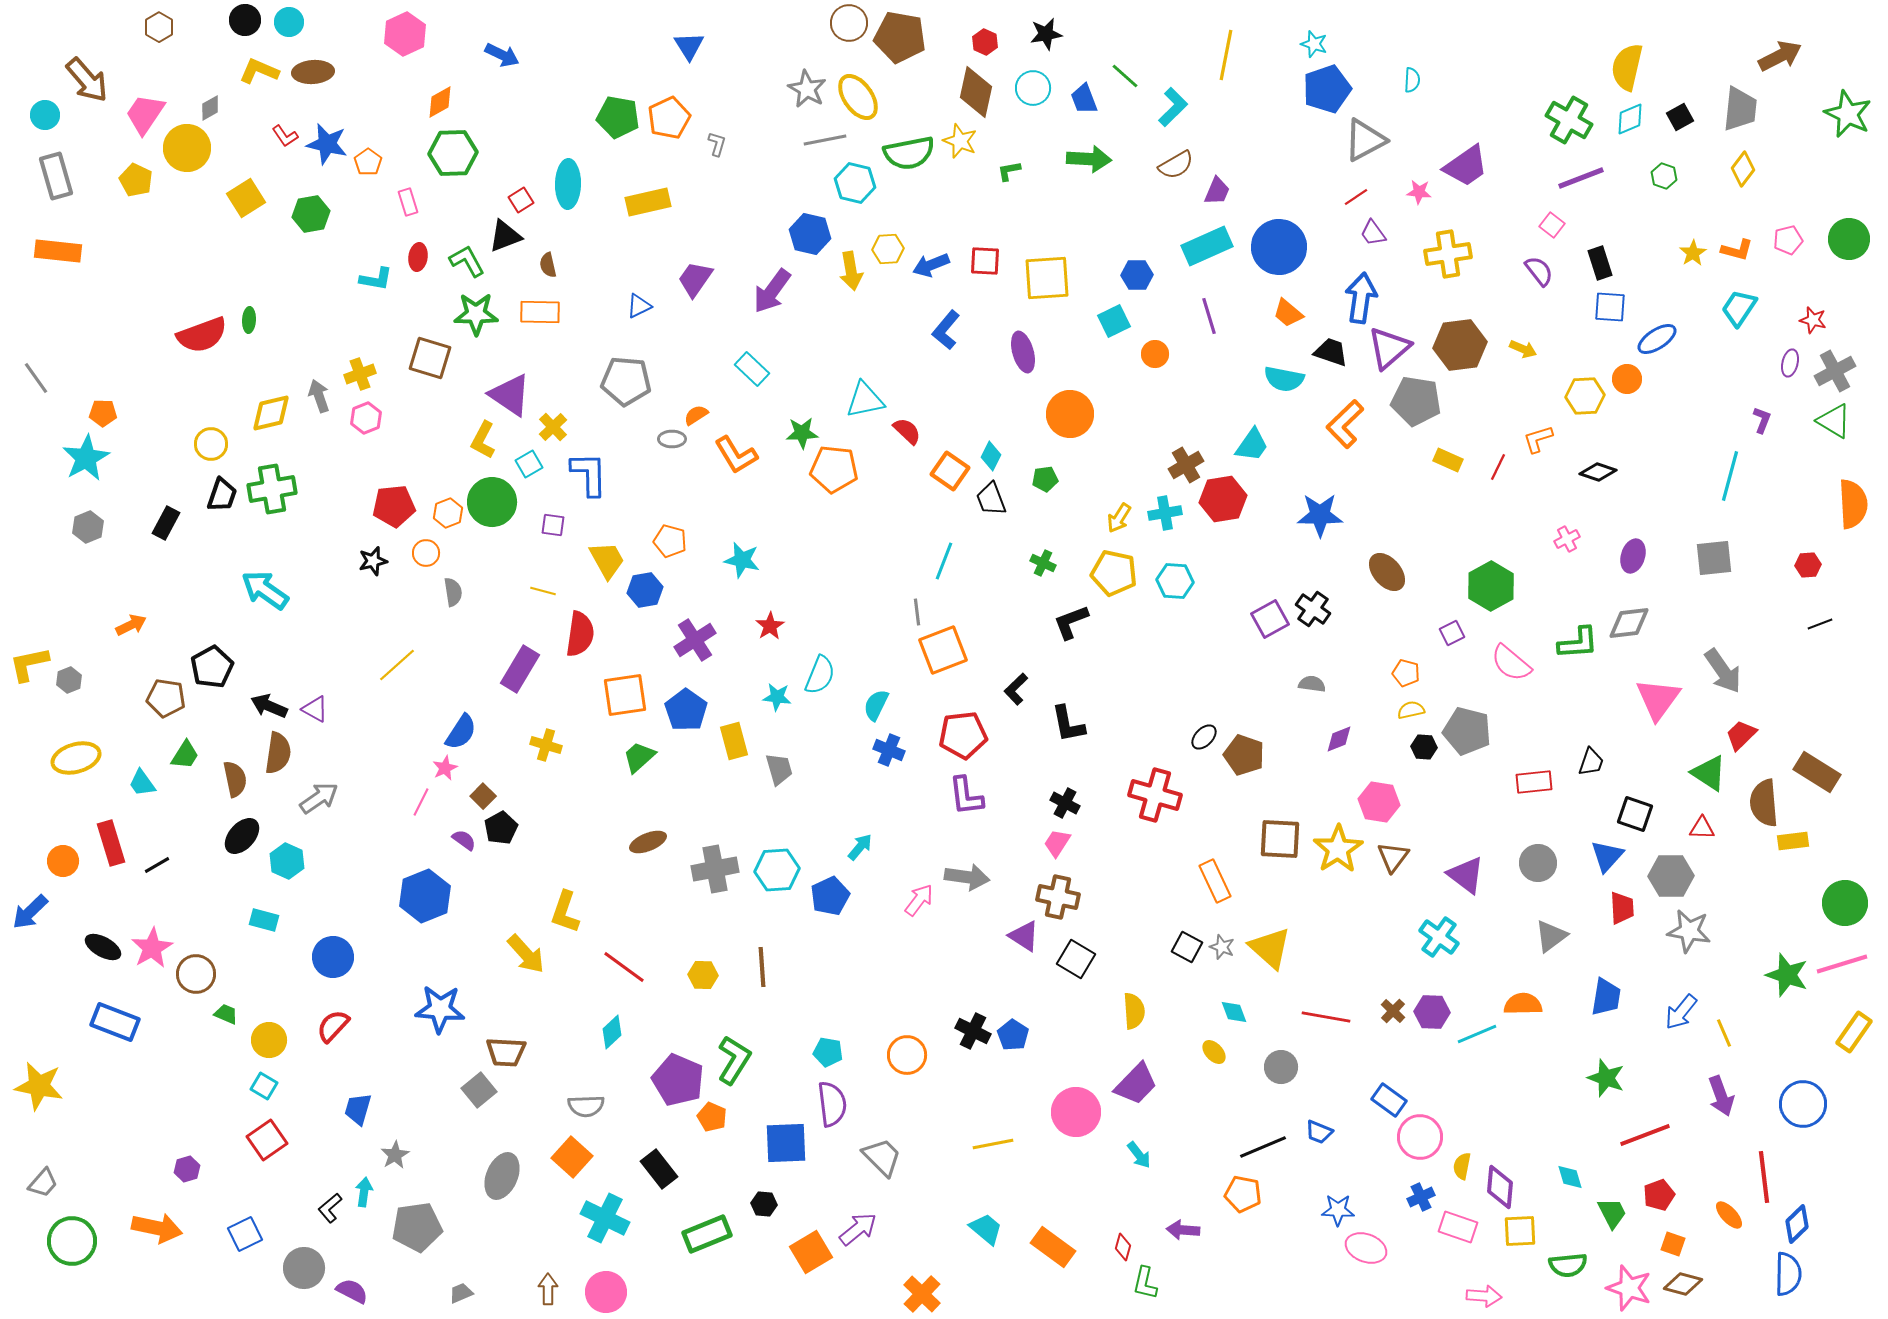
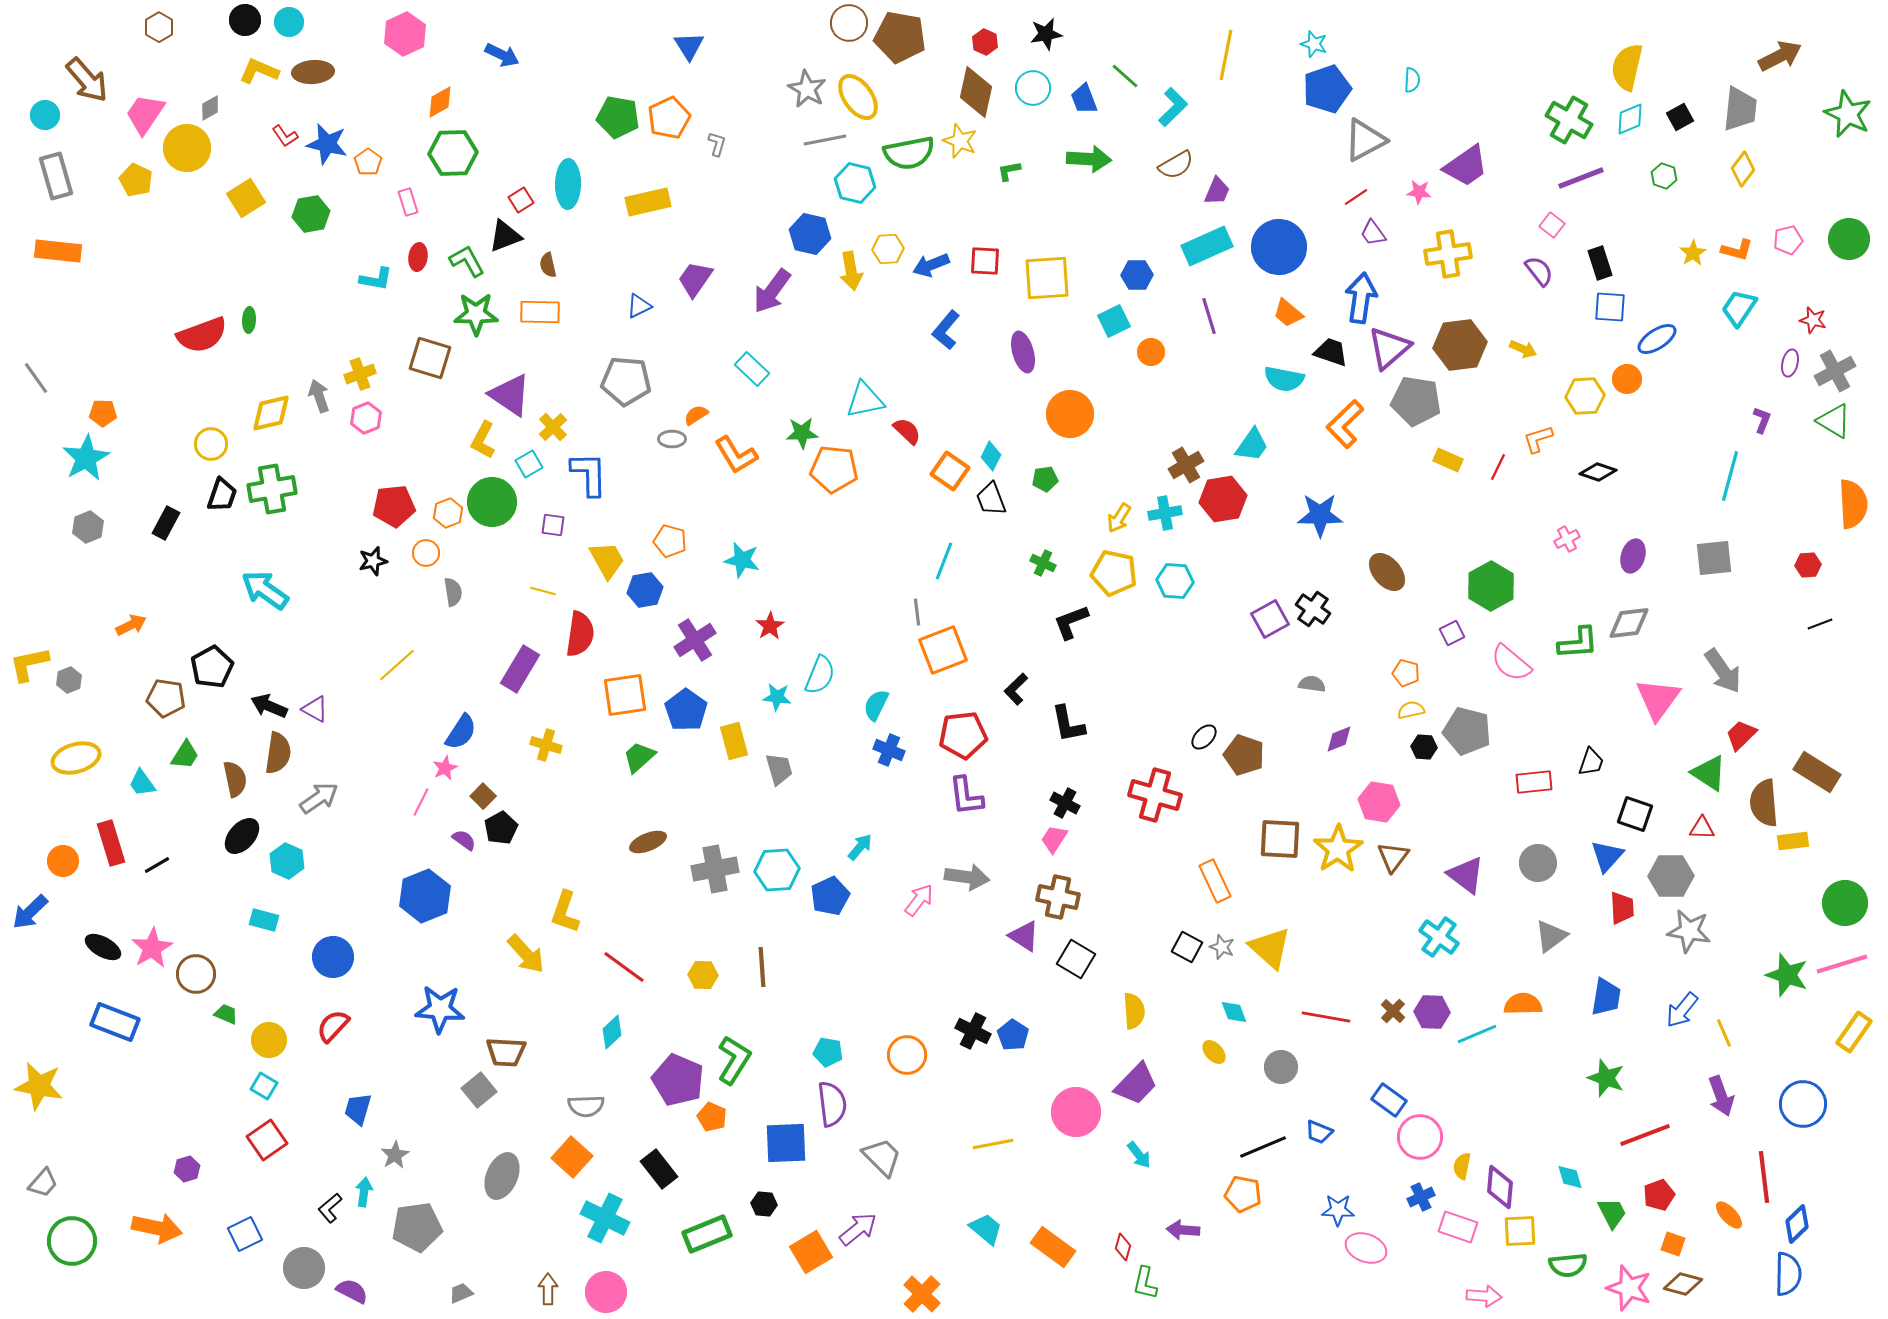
orange circle at (1155, 354): moved 4 px left, 2 px up
pink trapezoid at (1057, 843): moved 3 px left, 4 px up
blue arrow at (1681, 1012): moved 1 px right, 2 px up
